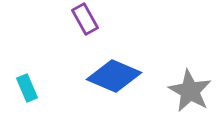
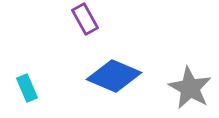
gray star: moved 3 px up
